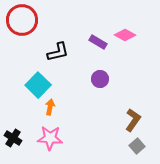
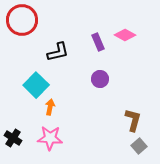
purple rectangle: rotated 36 degrees clockwise
cyan square: moved 2 px left
brown L-shape: rotated 20 degrees counterclockwise
gray square: moved 2 px right
